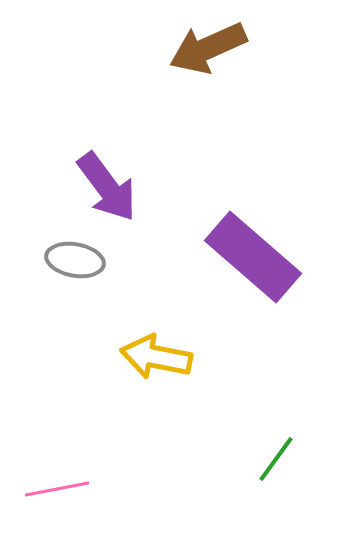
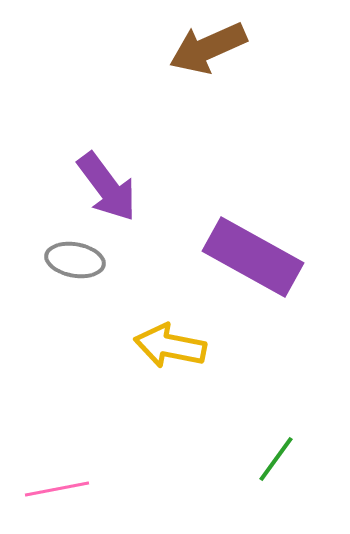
purple rectangle: rotated 12 degrees counterclockwise
yellow arrow: moved 14 px right, 11 px up
